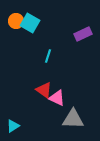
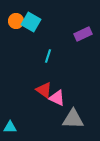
cyan square: moved 1 px right, 1 px up
cyan triangle: moved 3 px left, 1 px down; rotated 32 degrees clockwise
